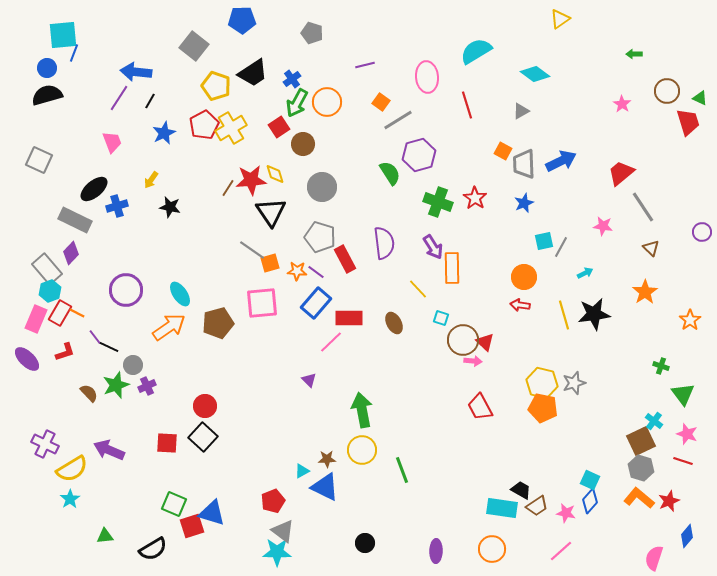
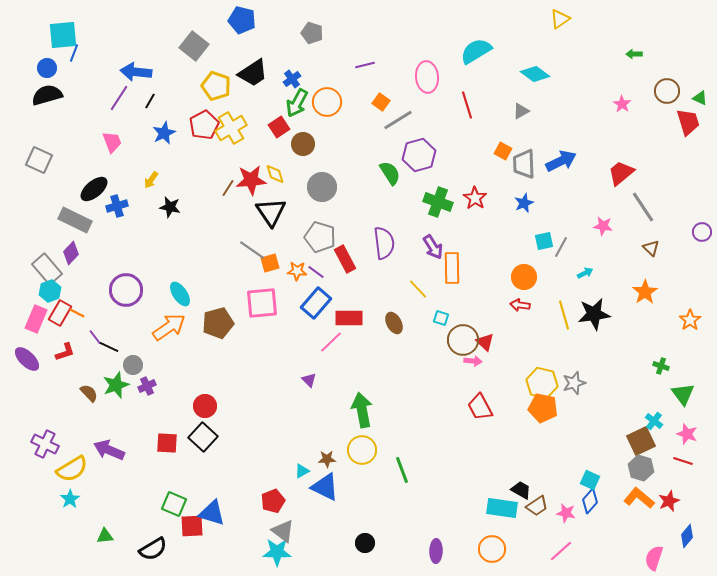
blue pentagon at (242, 20): rotated 16 degrees clockwise
red square at (192, 526): rotated 15 degrees clockwise
